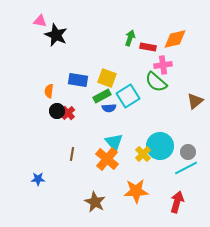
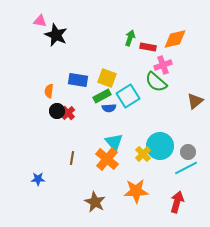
pink cross: rotated 12 degrees counterclockwise
brown line: moved 4 px down
